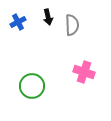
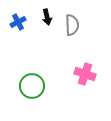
black arrow: moved 1 px left
pink cross: moved 1 px right, 2 px down
